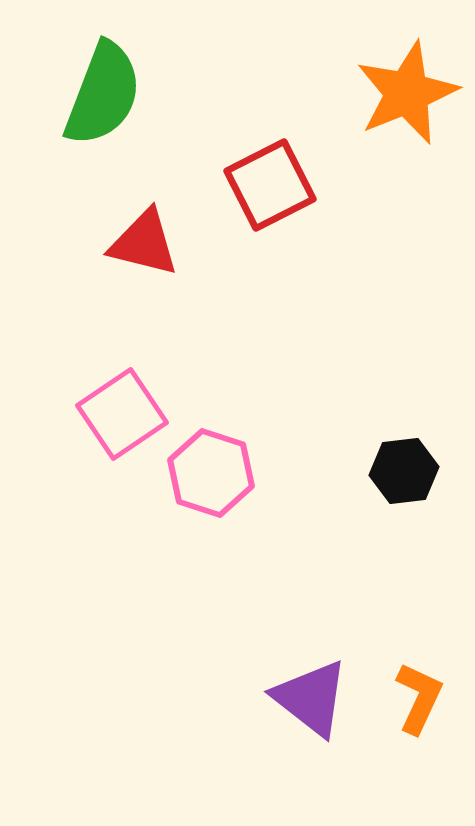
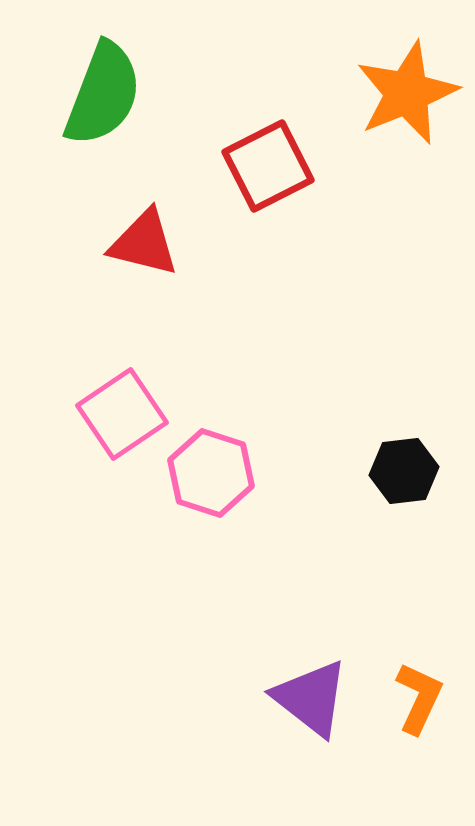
red square: moved 2 px left, 19 px up
